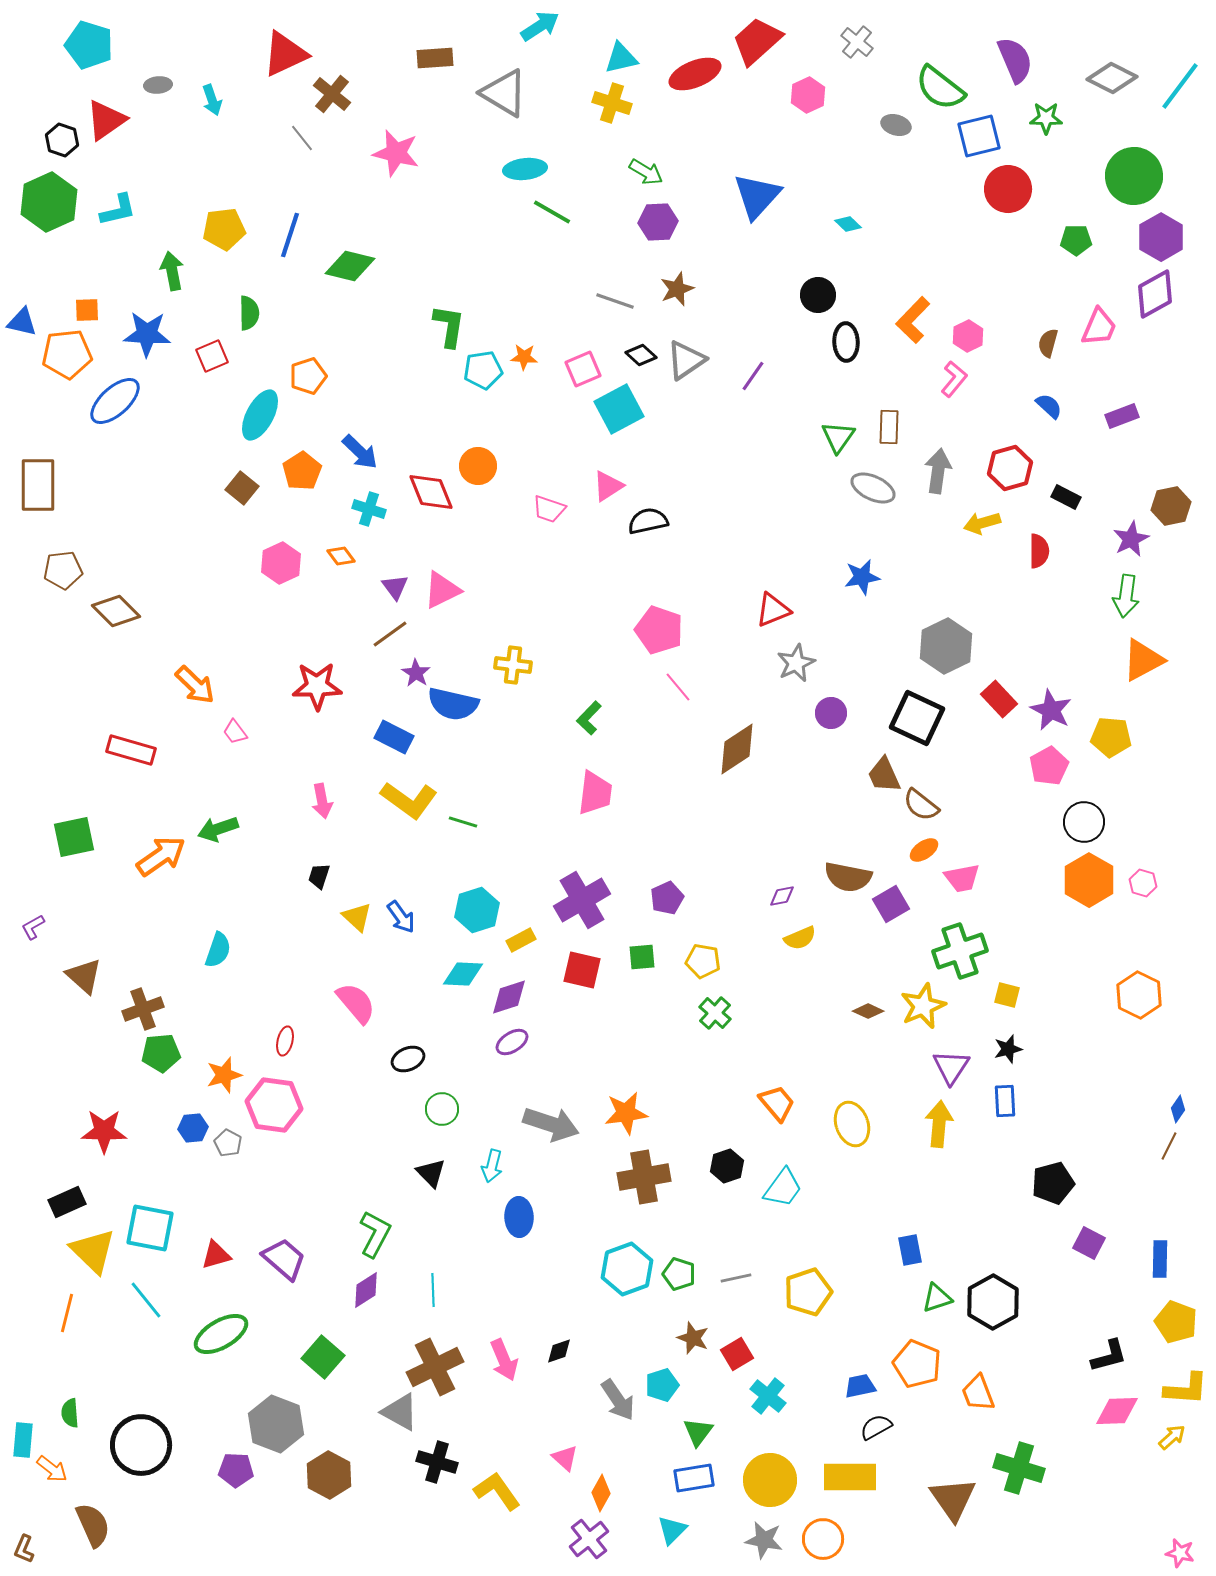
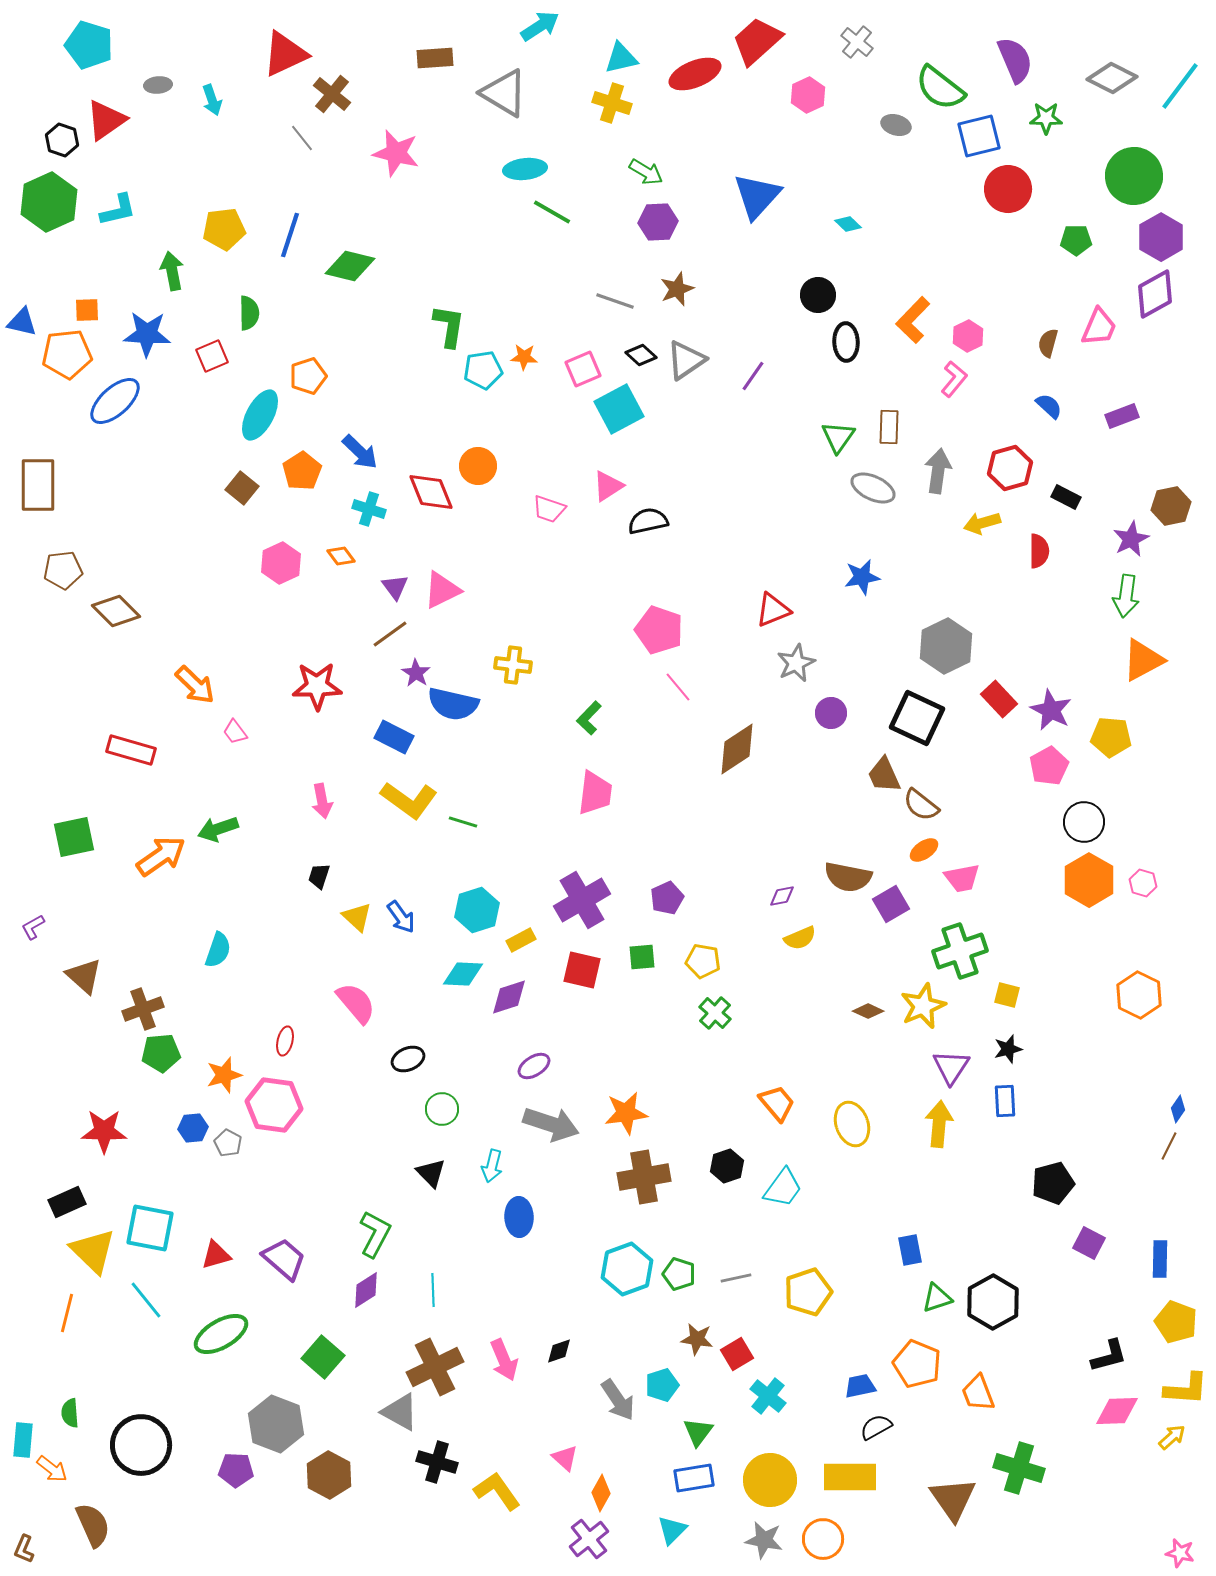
purple ellipse at (512, 1042): moved 22 px right, 24 px down
brown star at (693, 1338): moved 4 px right, 1 px down; rotated 12 degrees counterclockwise
